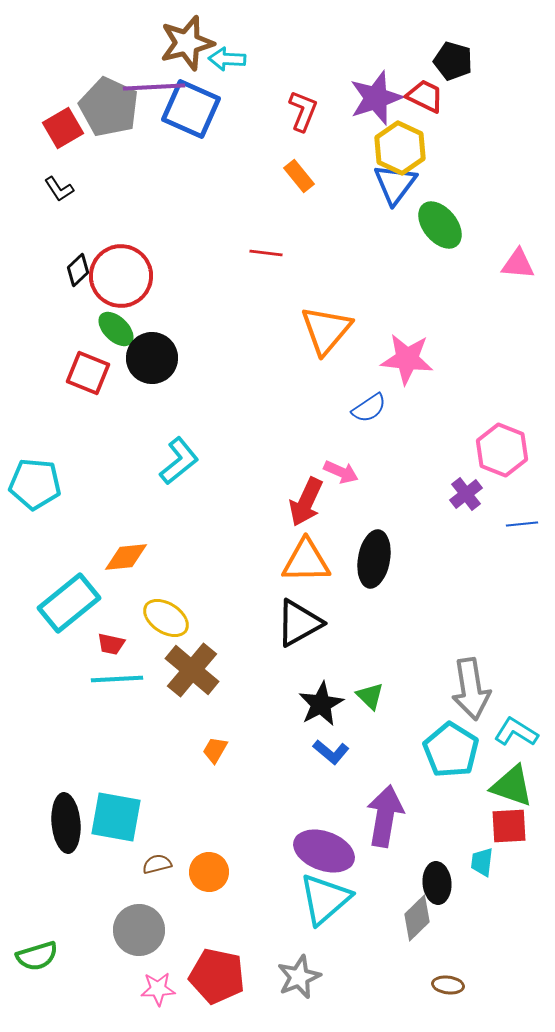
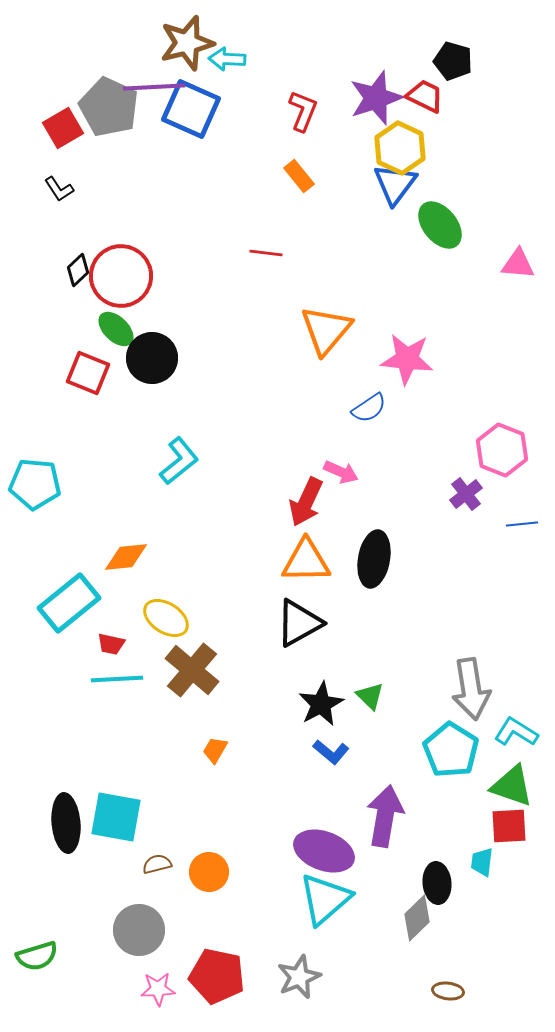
brown ellipse at (448, 985): moved 6 px down
